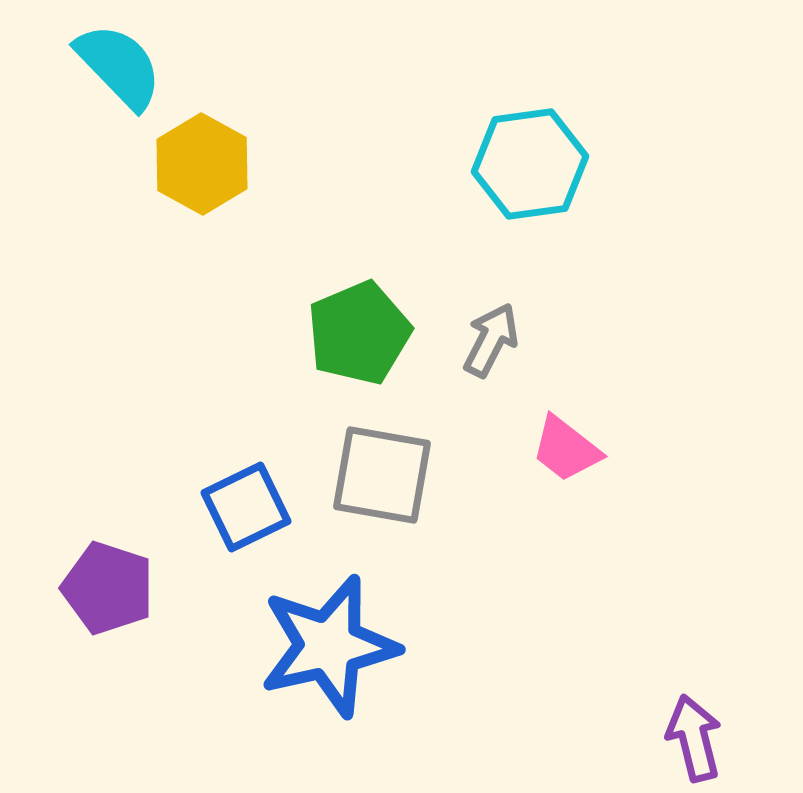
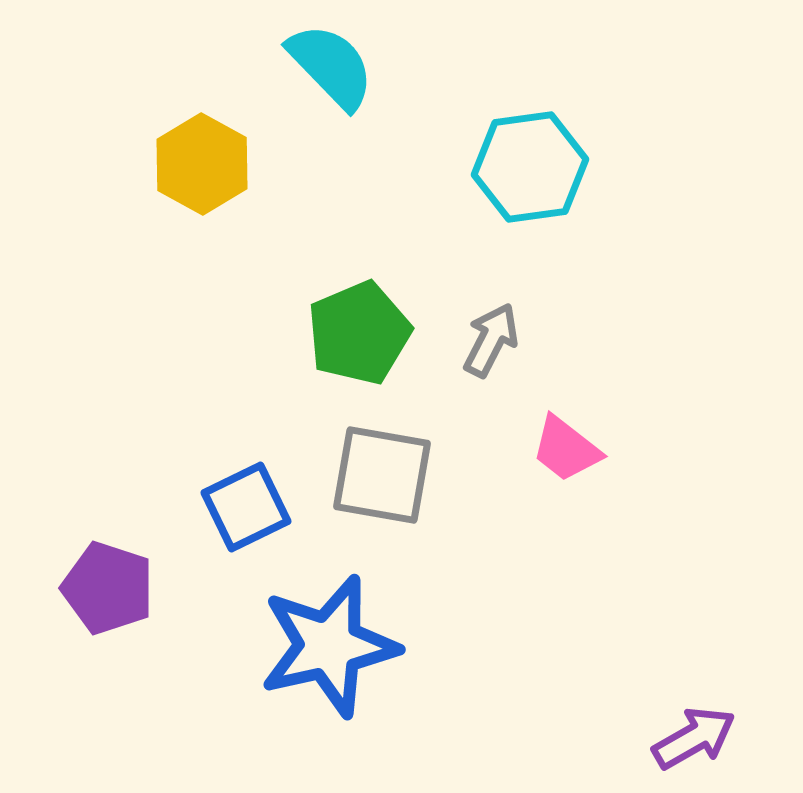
cyan semicircle: moved 212 px right
cyan hexagon: moved 3 px down
purple arrow: rotated 74 degrees clockwise
